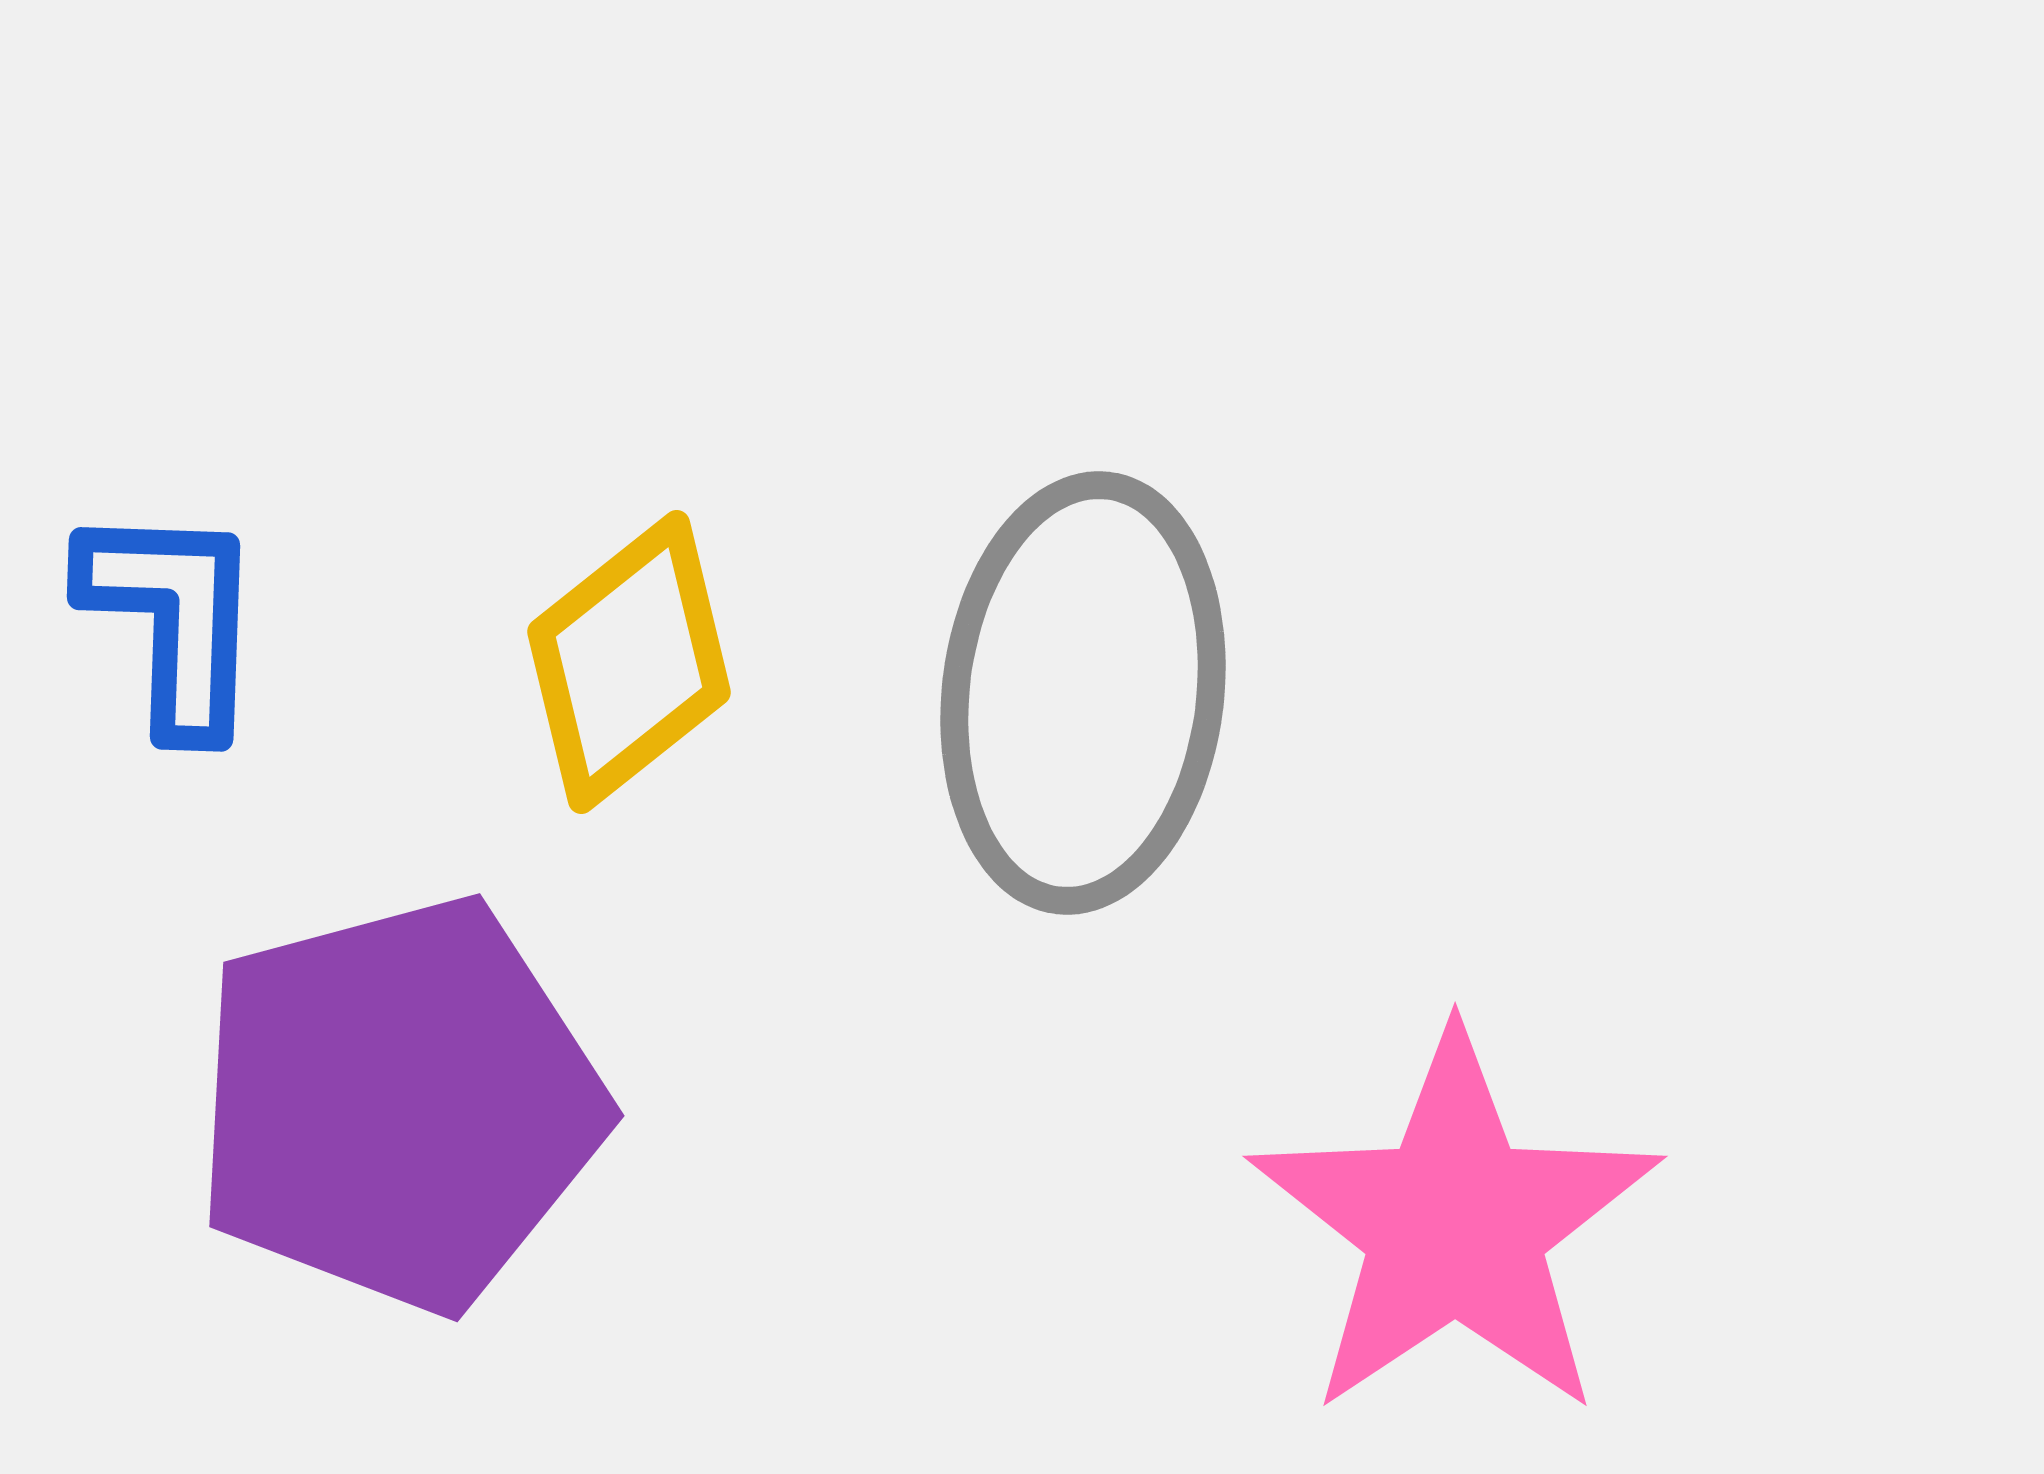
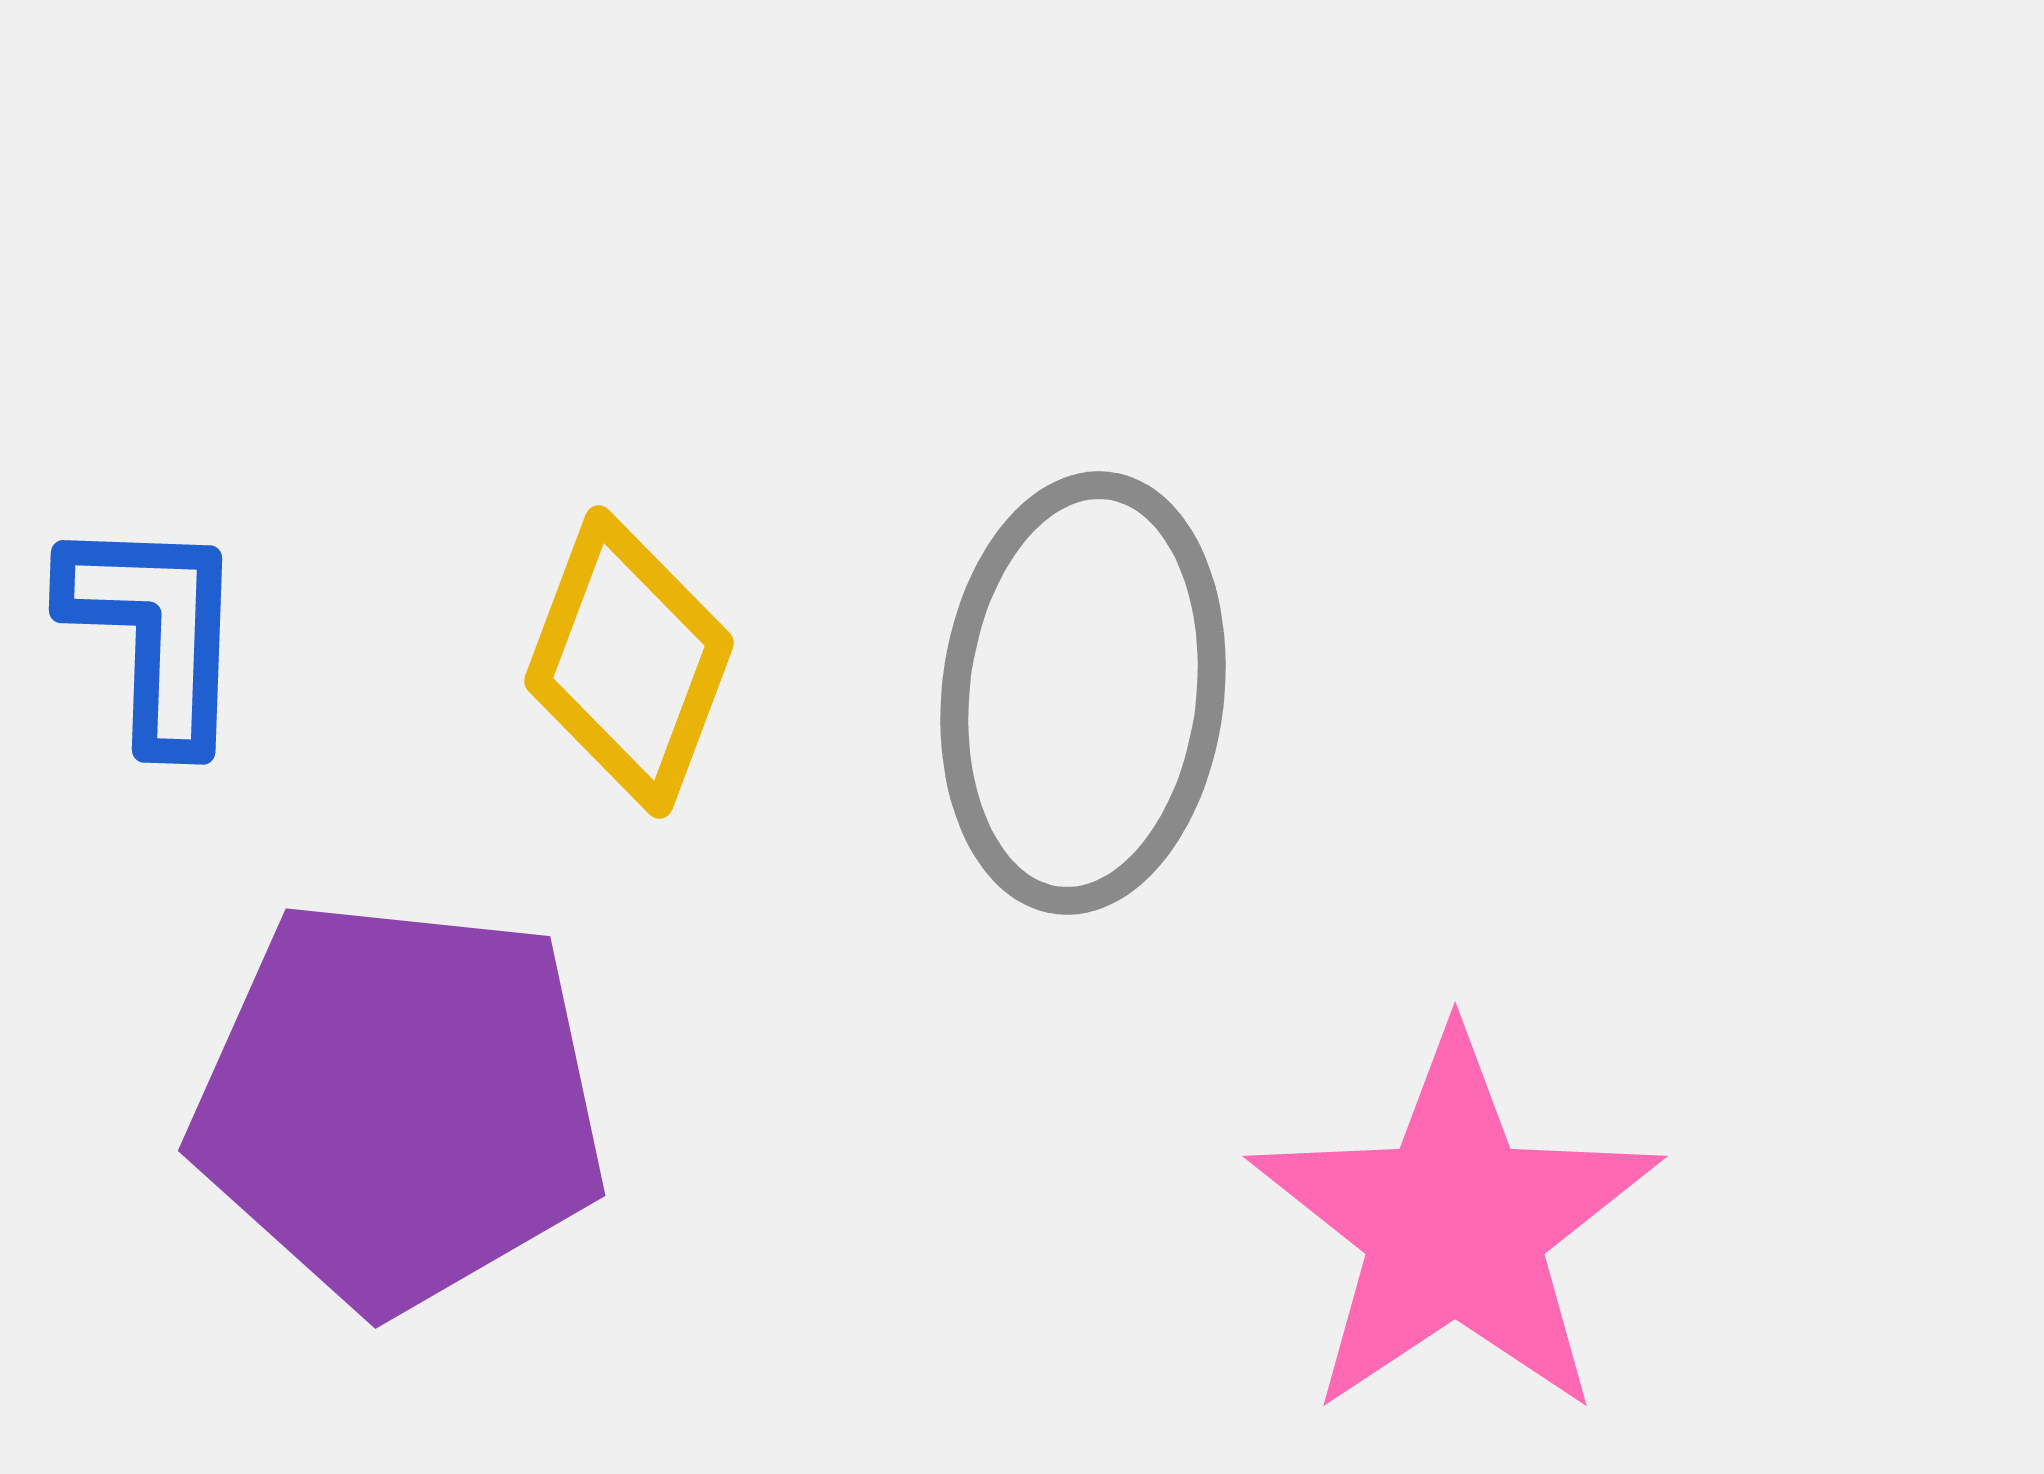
blue L-shape: moved 18 px left, 13 px down
yellow diamond: rotated 31 degrees counterclockwise
purple pentagon: rotated 21 degrees clockwise
